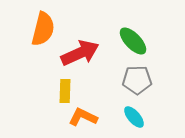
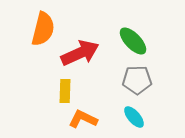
orange L-shape: moved 2 px down
